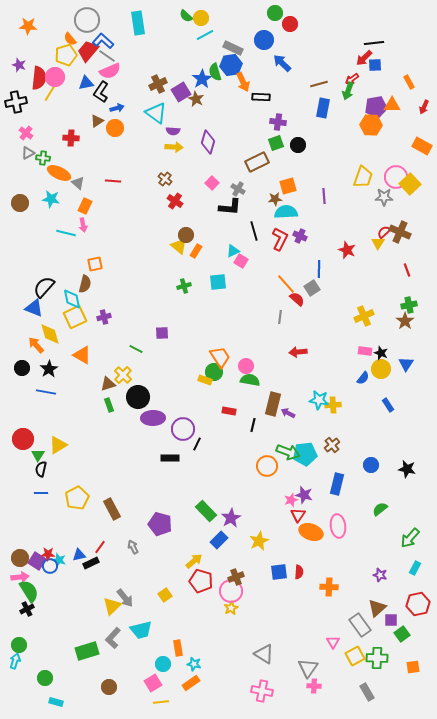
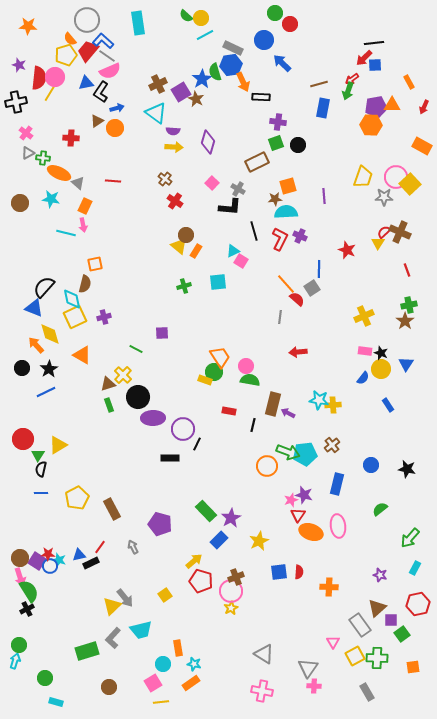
blue line at (46, 392): rotated 36 degrees counterclockwise
pink arrow at (20, 577): rotated 78 degrees clockwise
